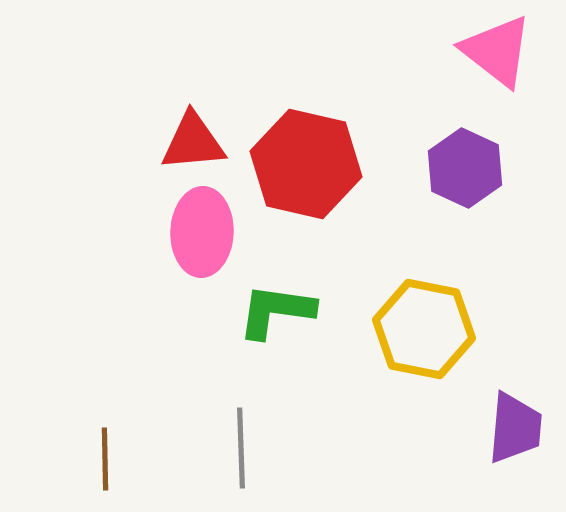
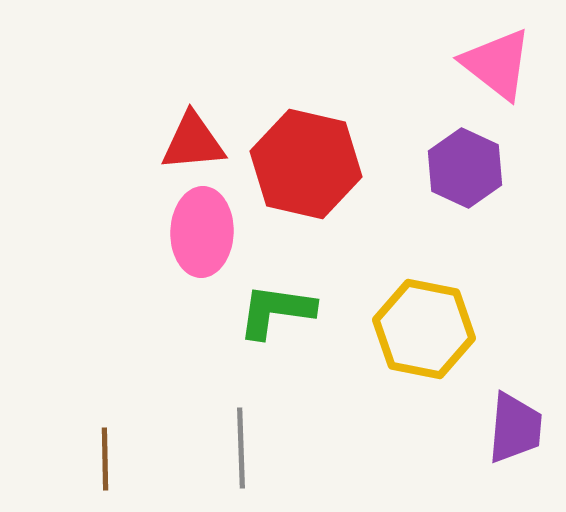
pink triangle: moved 13 px down
